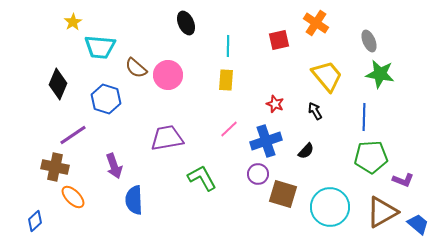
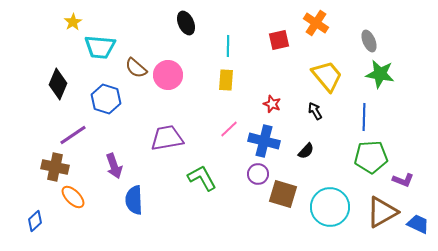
red star: moved 3 px left
blue cross: moved 2 px left; rotated 32 degrees clockwise
blue trapezoid: rotated 15 degrees counterclockwise
